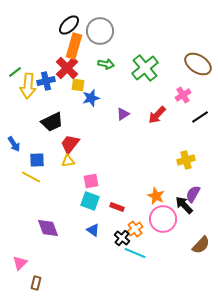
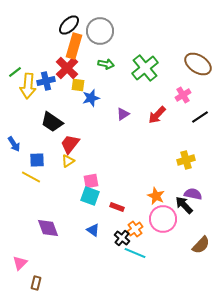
black trapezoid: rotated 60 degrees clockwise
yellow triangle: rotated 24 degrees counterclockwise
purple semicircle: rotated 72 degrees clockwise
cyan square: moved 5 px up
